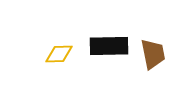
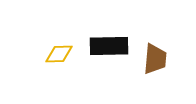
brown trapezoid: moved 2 px right, 5 px down; rotated 16 degrees clockwise
